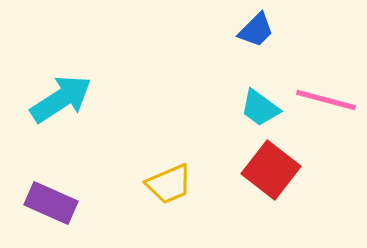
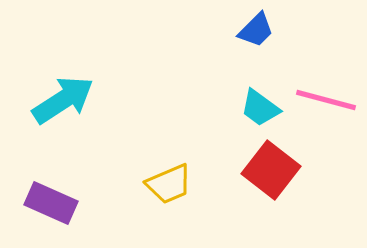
cyan arrow: moved 2 px right, 1 px down
